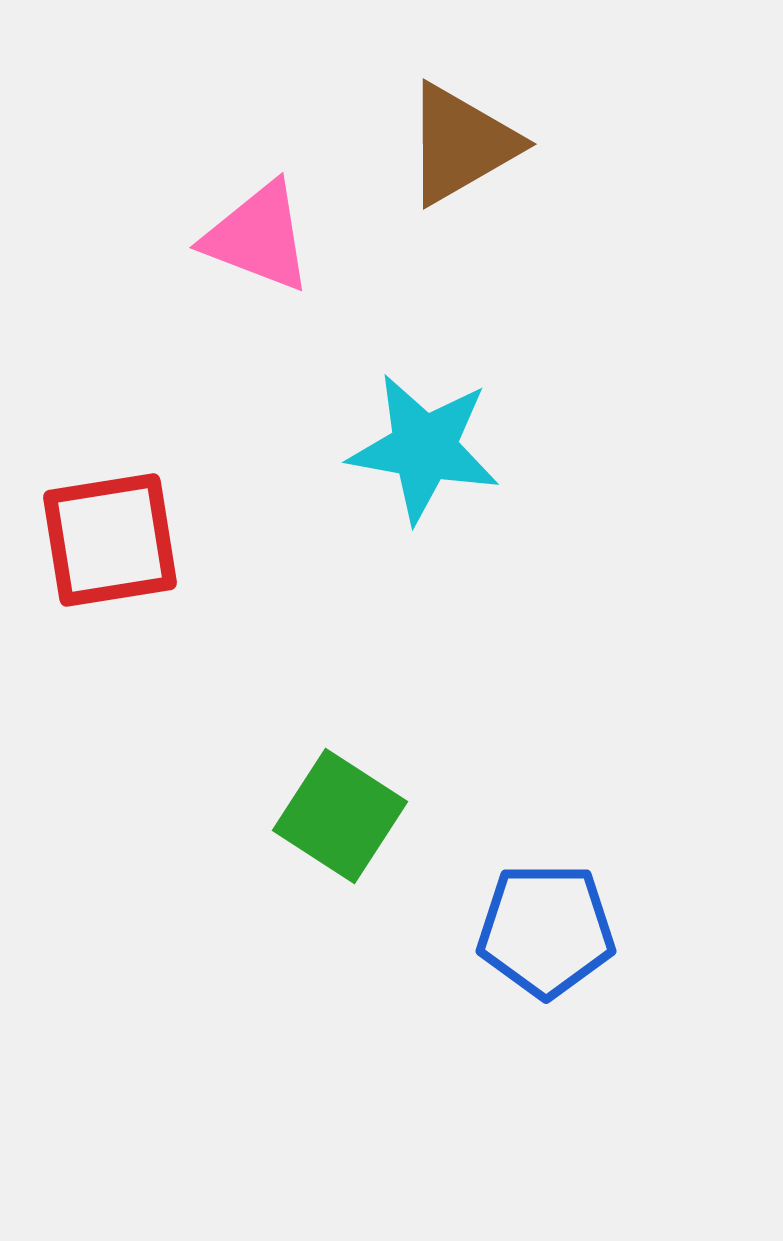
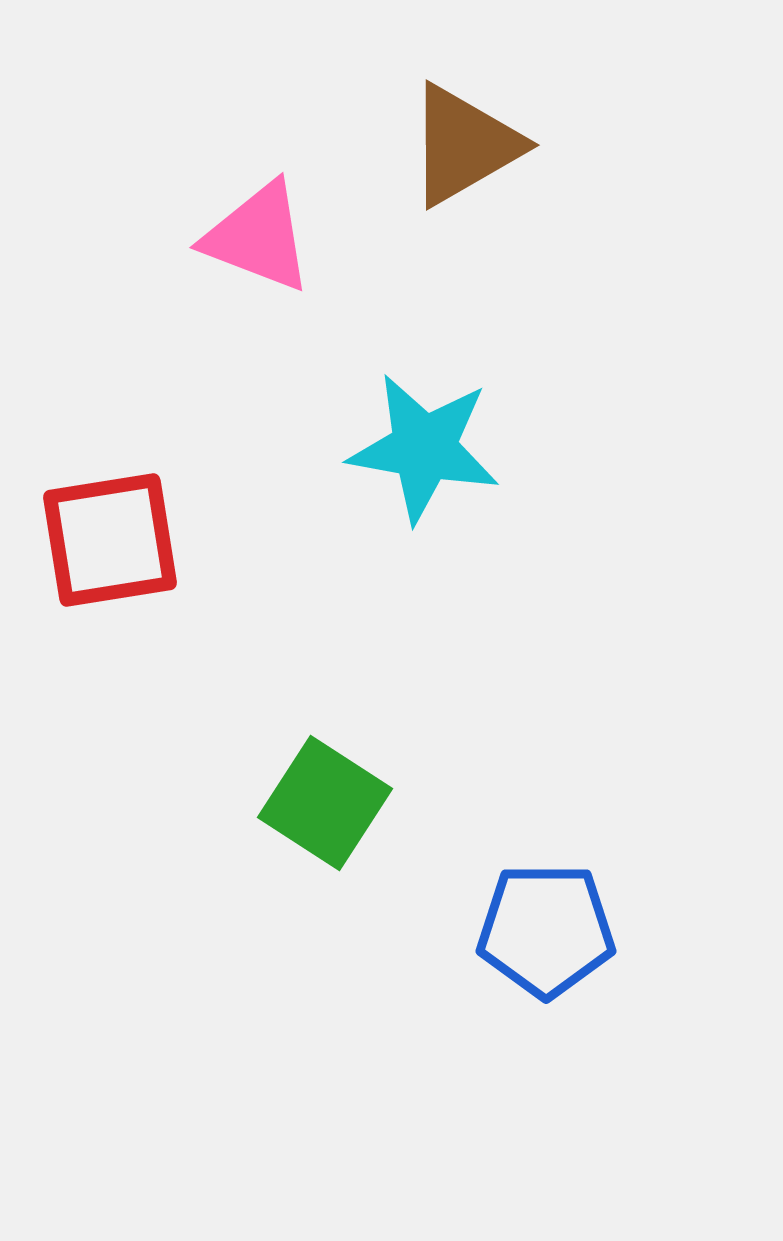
brown triangle: moved 3 px right, 1 px down
green square: moved 15 px left, 13 px up
